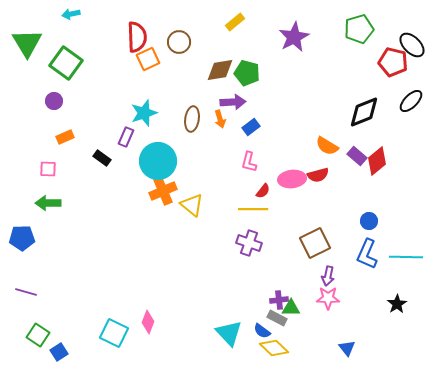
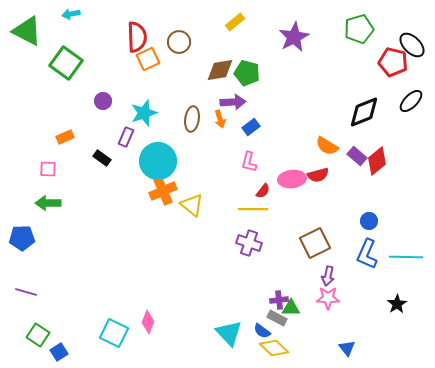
green triangle at (27, 43): moved 12 px up; rotated 32 degrees counterclockwise
purple circle at (54, 101): moved 49 px right
